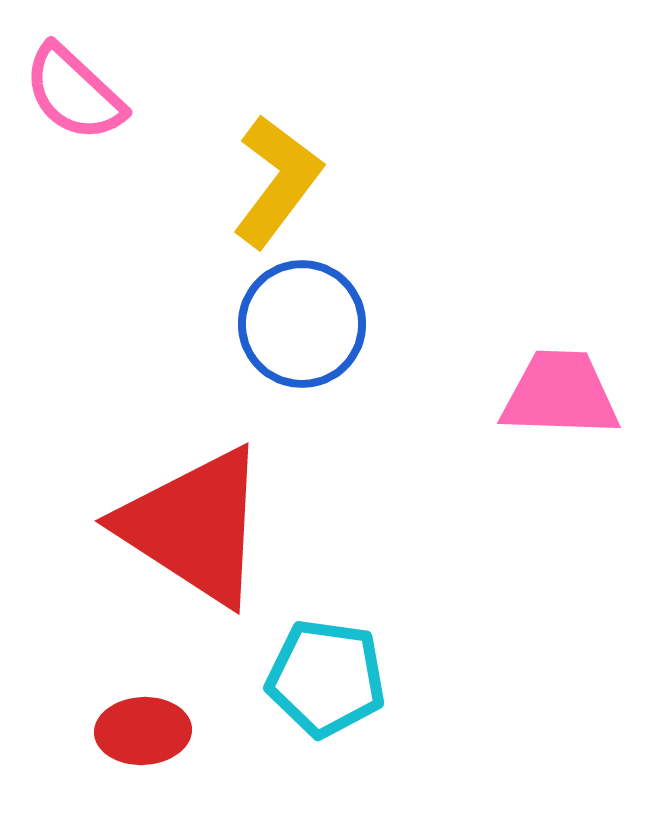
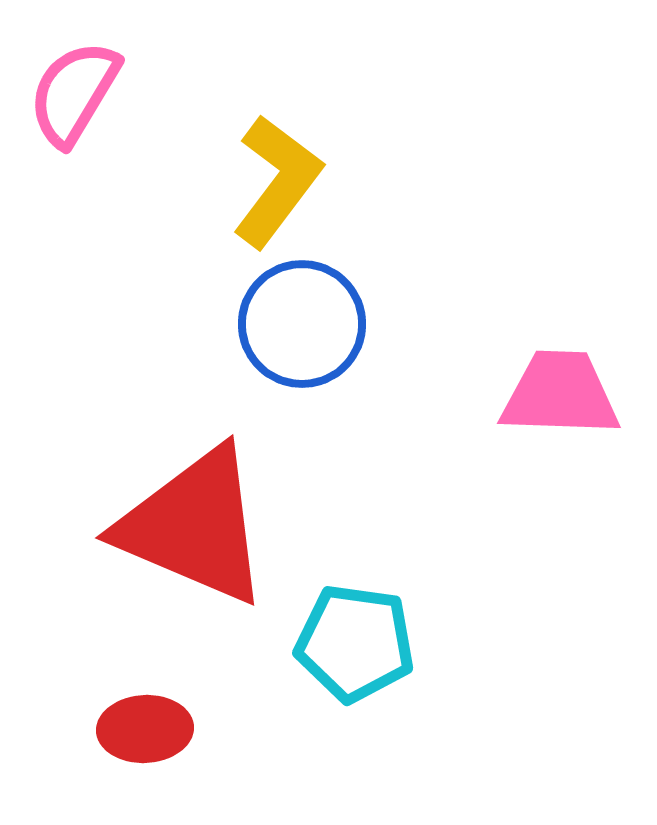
pink semicircle: rotated 78 degrees clockwise
red triangle: rotated 10 degrees counterclockwise
cyan pentagon: moved 29 px right, 35 px up
red ellipse: moved 2 px right, 2 px up
